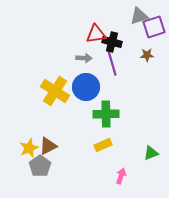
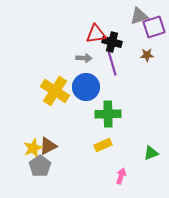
green cross: moved 2 px right
yellow star: moved 4 px right
